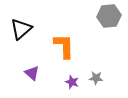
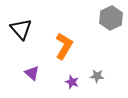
gray hexagon: moved 2 px right, 2 px down; rotated 20 degrees counterclockwise
black triangle: rotated 30 degrees counterclockwise
orange L-shape: rotated 32 degrees clockwise
gray star: moved 1 px right, 2 px up
